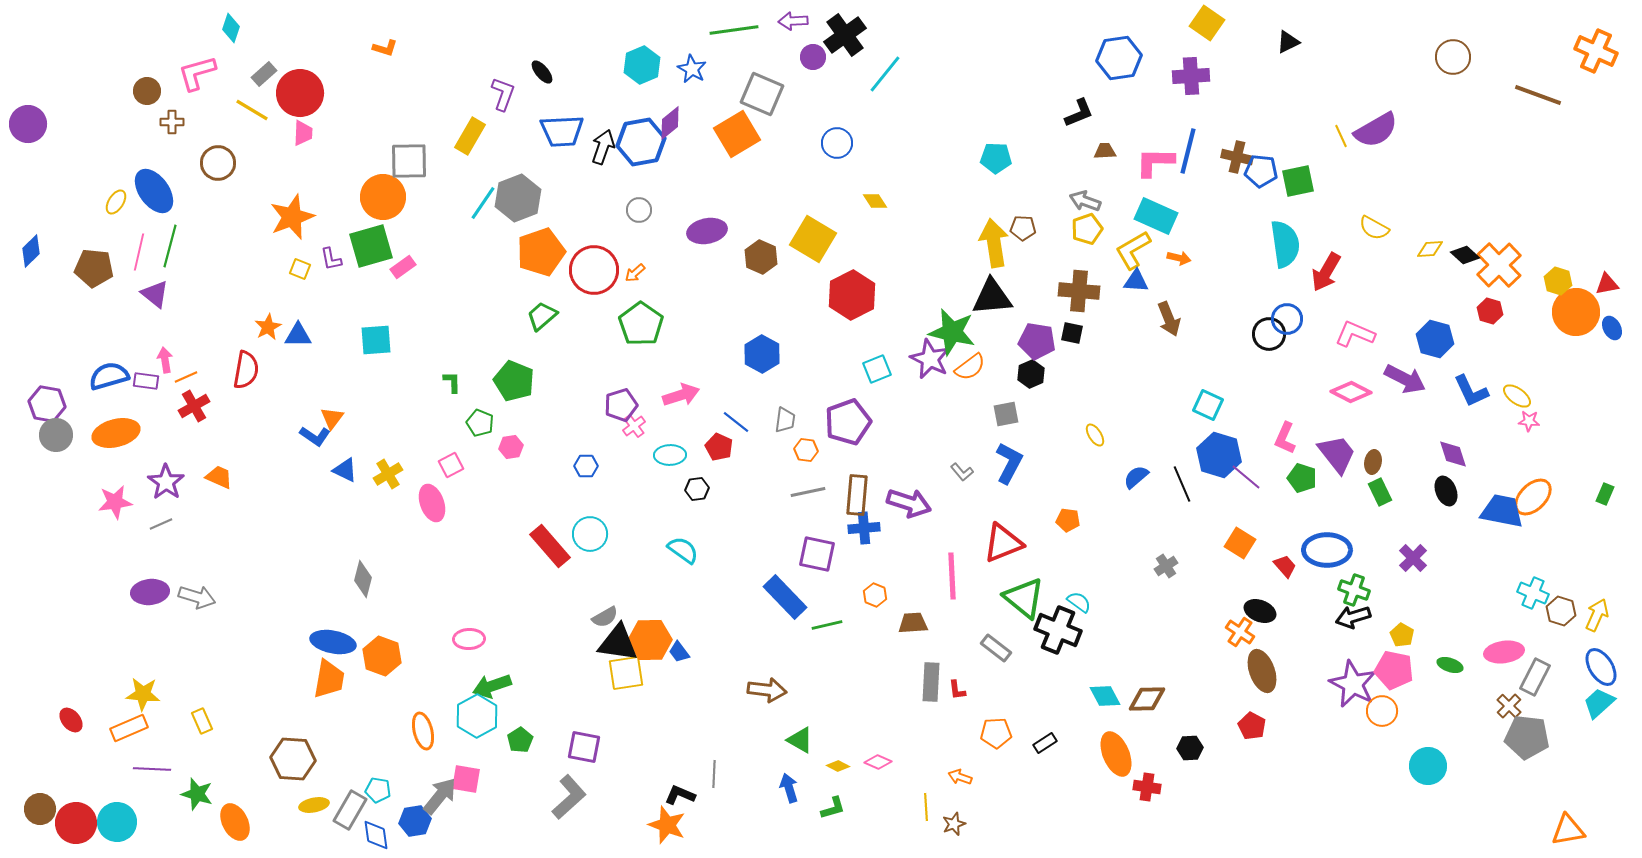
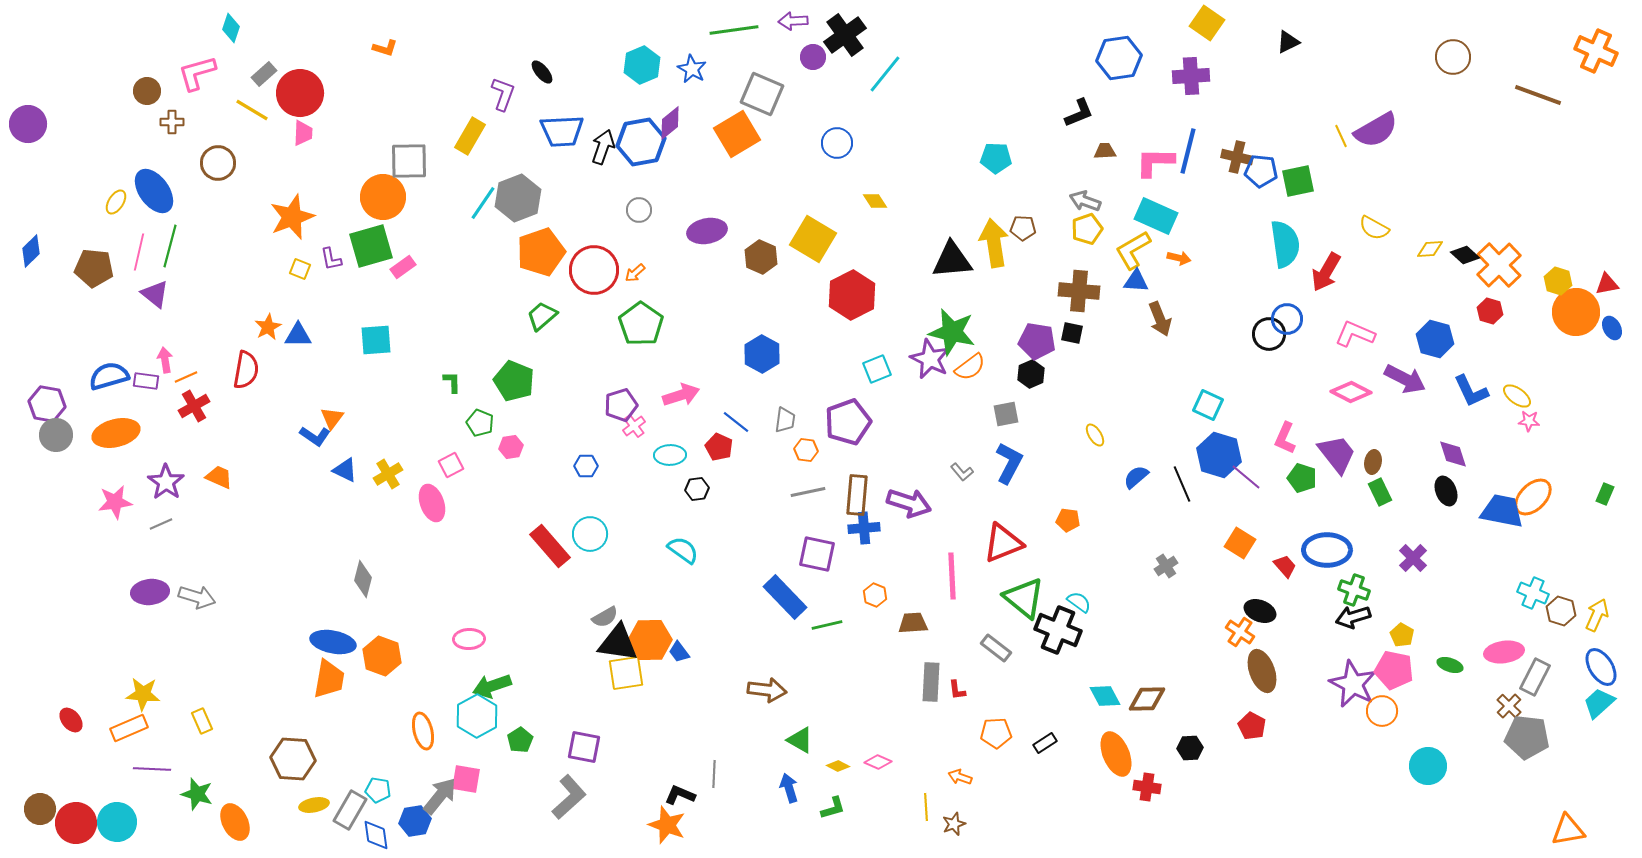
black triangle at (992, 297): moved 40 px left, 37 px up
brown arrow at (1169, 319): moved 9 px left
